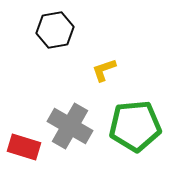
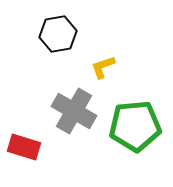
black hexagon: moved 3 px right, 4 px down
yellow L-shape: moved 1 px left, 3 px up
gray cross: moved 4 px right, 15 px up
